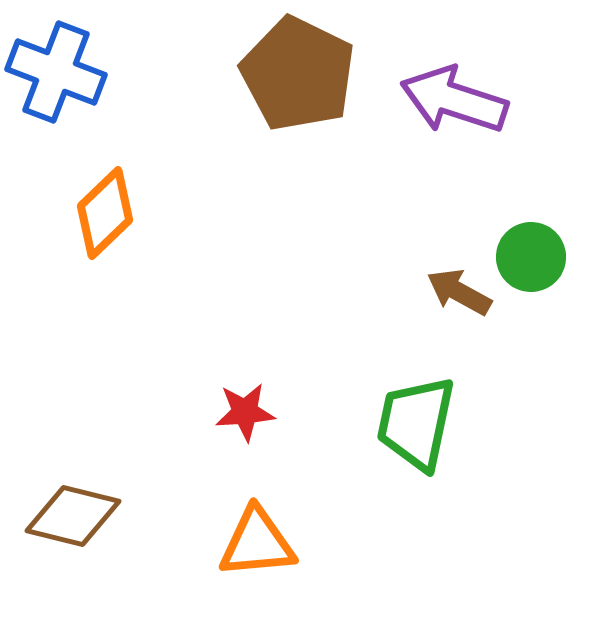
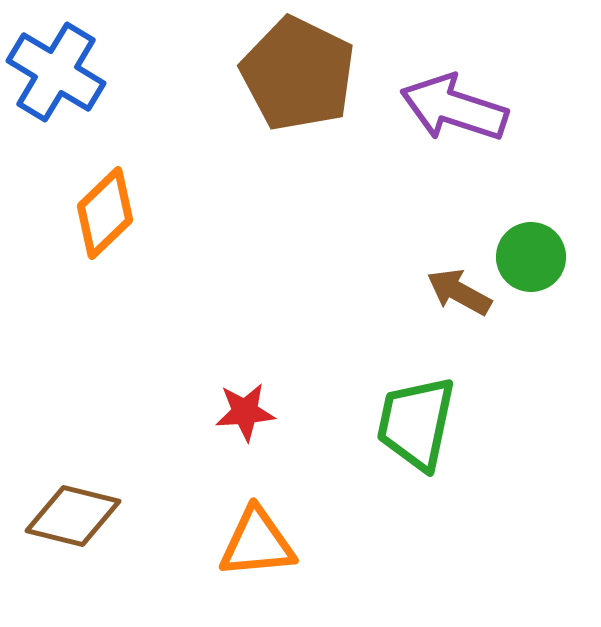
blue cross: rotated 10 degrees clockwise
purple arrow: moved 8 px down
